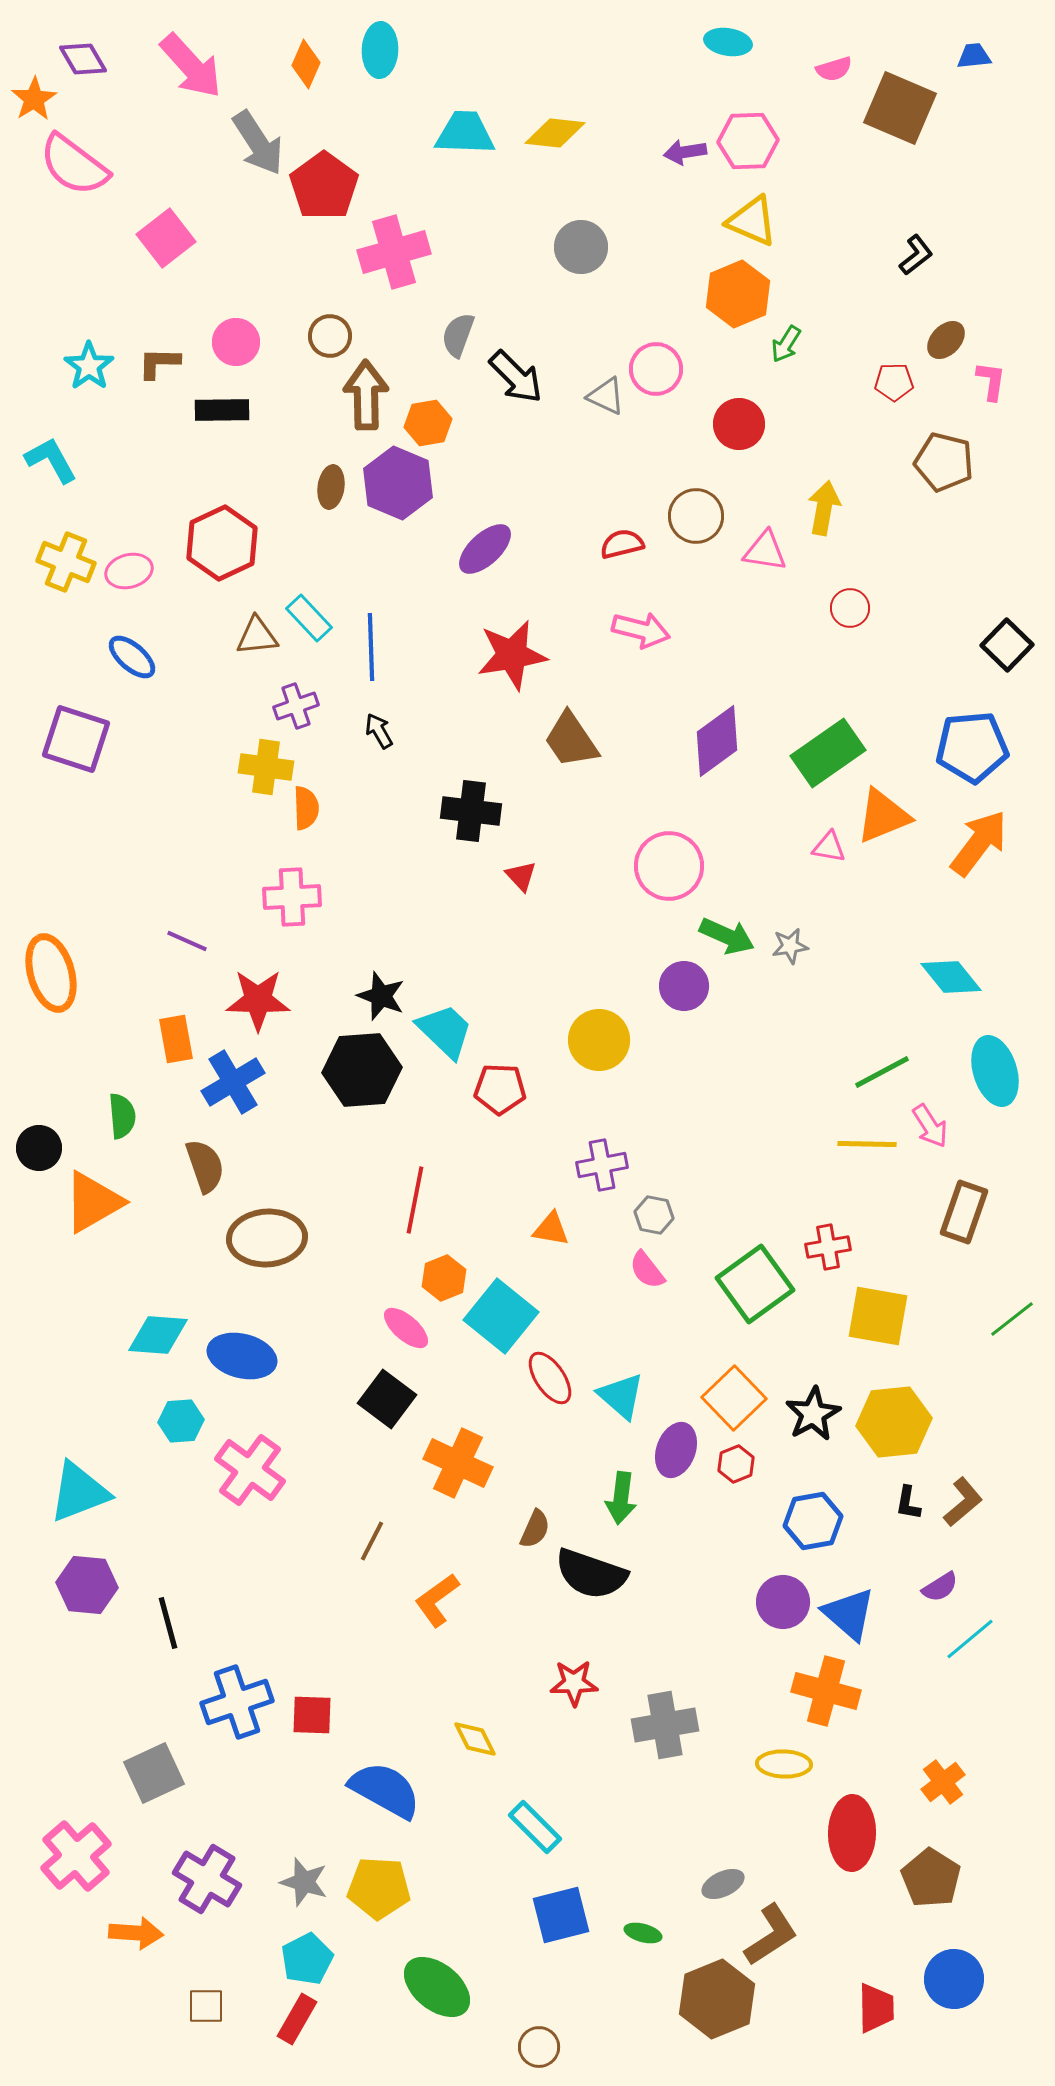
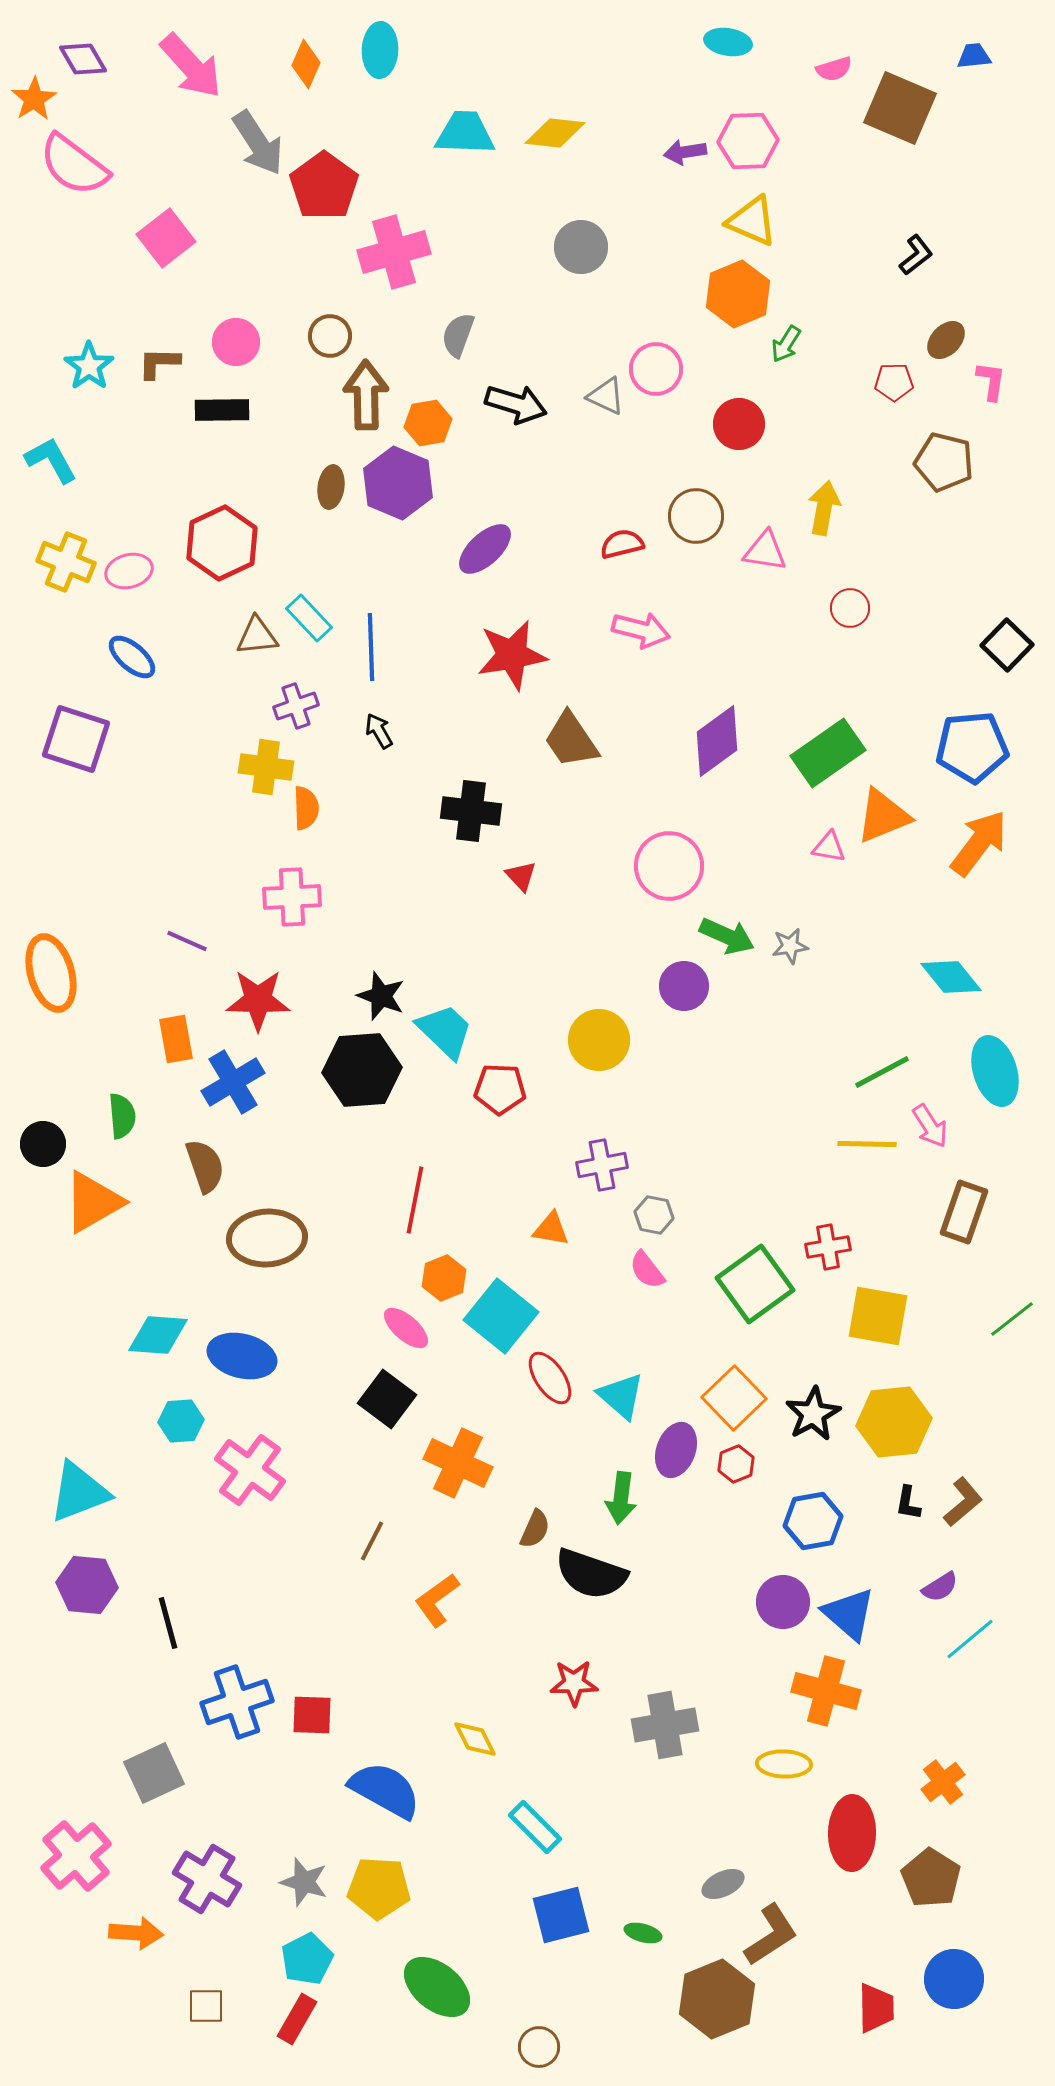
black arrow at (516, 377): moved 27 px down; rotated 28 degrees counterclockwise
black circle at (39, 1148): moved 4 px right, 4 px up
